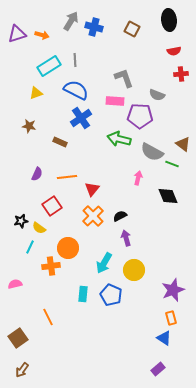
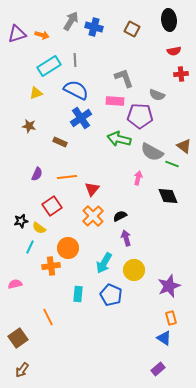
brown triangle at (183, 144): moved 1 px right, 2 px down
purple star at (173, 290): moved 4 px left, 4 px up
cyan rectangle at (83, 294): moved 5 px left
